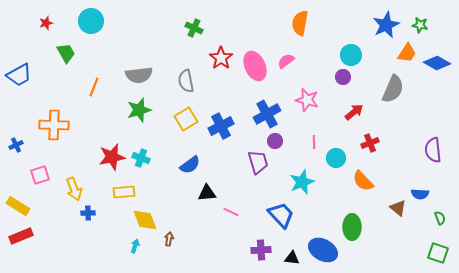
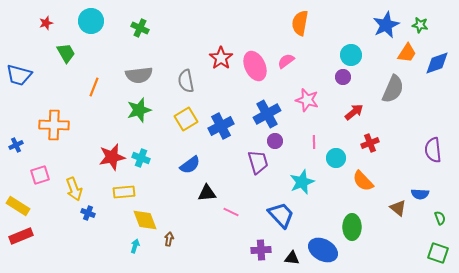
green cross at (194, 28): moved 54 px left
blue diamond at (437, 63): rotated 48 degrees counterclockwise
blue trapezoid at (19, 75): rotated 44 degrees clockwise
blue cross at (88, 213): rotated 24 degrees clockwise
